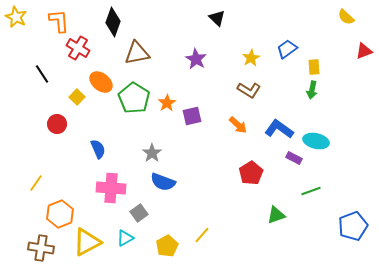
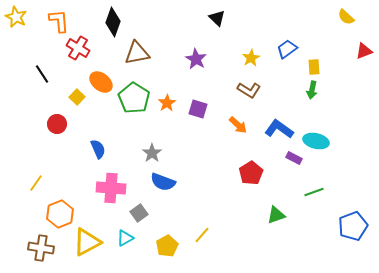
purple square at (192, 116): moved 6 px right, 7 px up; rotated 30 degrees clockwise
green line at (311, 191): moved 3 px right, 1 px down
